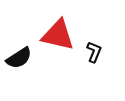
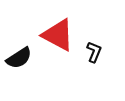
red triangle: rotated 15 degrees clockwise
